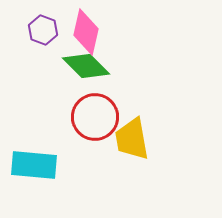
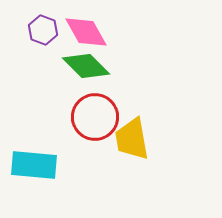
pink diamond: rotated 42 degrees counterclockwise
